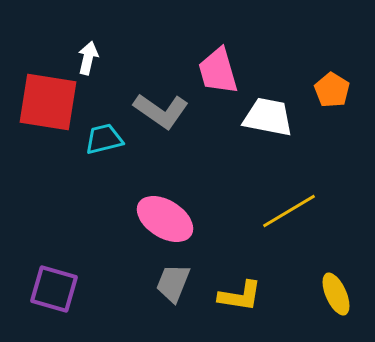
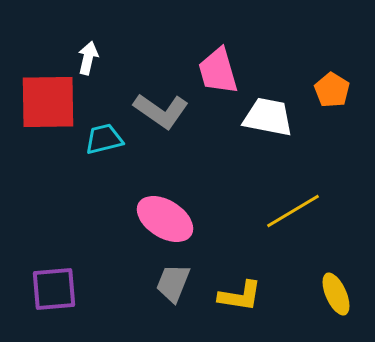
red square: rotated 10 degrees counterclockwise
yellow line: moved 4 px right
purple square: rotated 21 degrees counterclockwise
